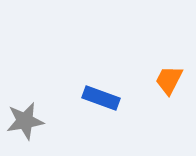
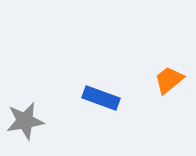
orange trapezoid: rotated 24 degrees clockwise
